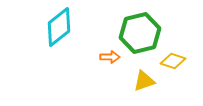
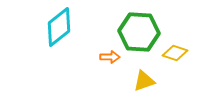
green hexagon: moved 1 px left, 1 px up; rotated 18 degrees clockwise
yellow diamond: moved 2 px right, 8 px up
